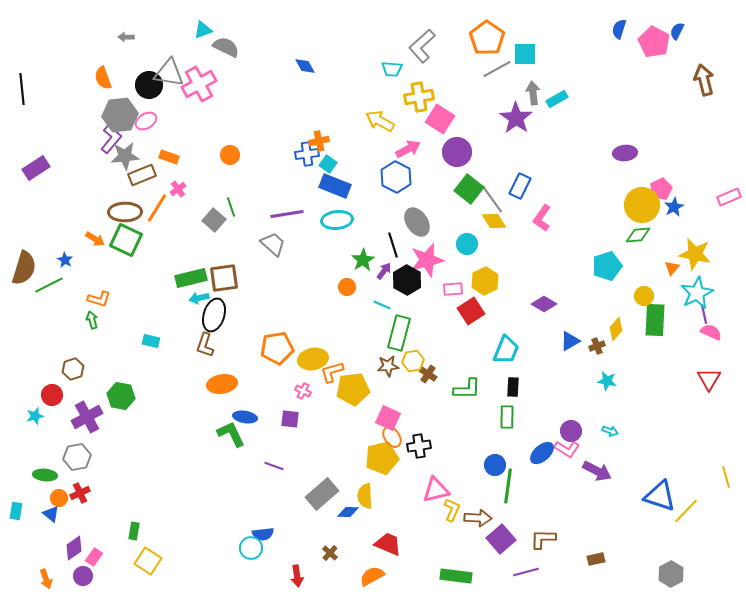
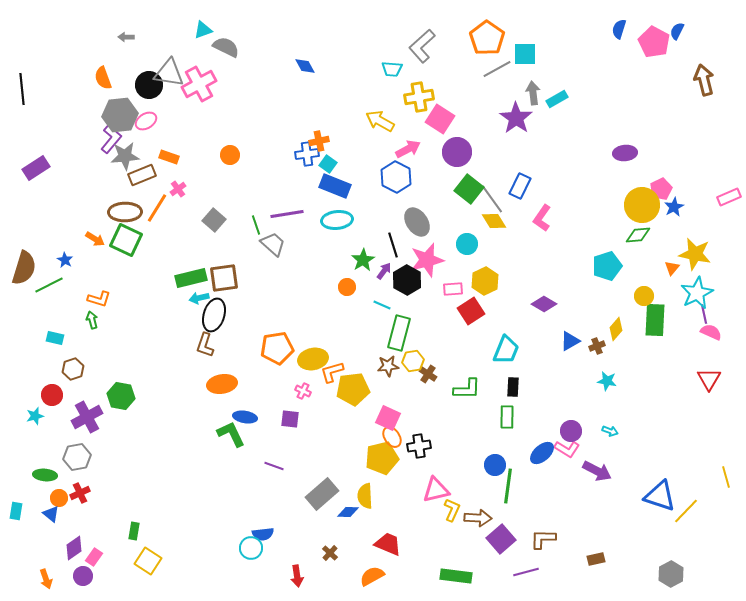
green line at (231, 207): moved 25 px right, 18 px down
cyan rectangle at (151, 341): moved 96 px left, 3 px up
